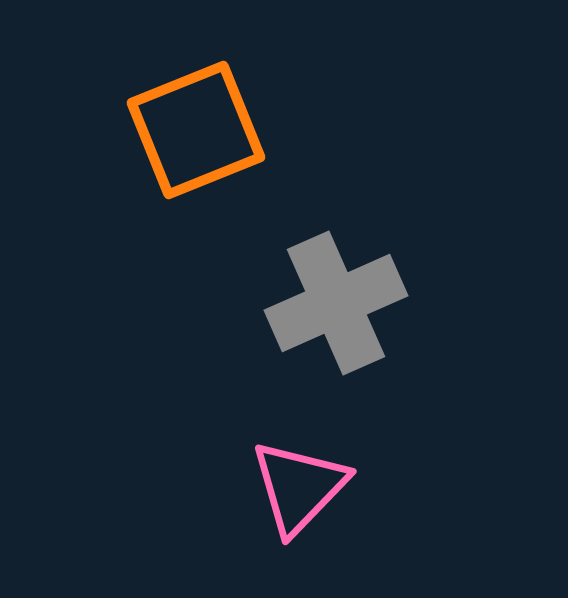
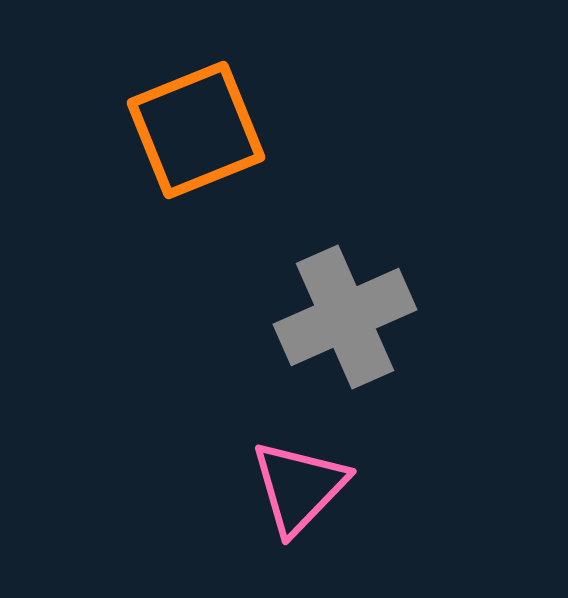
gray cross: moved 9 px right, 14 px down
